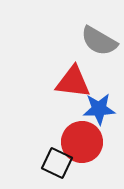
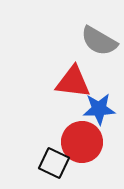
black square: moved 3 px left
